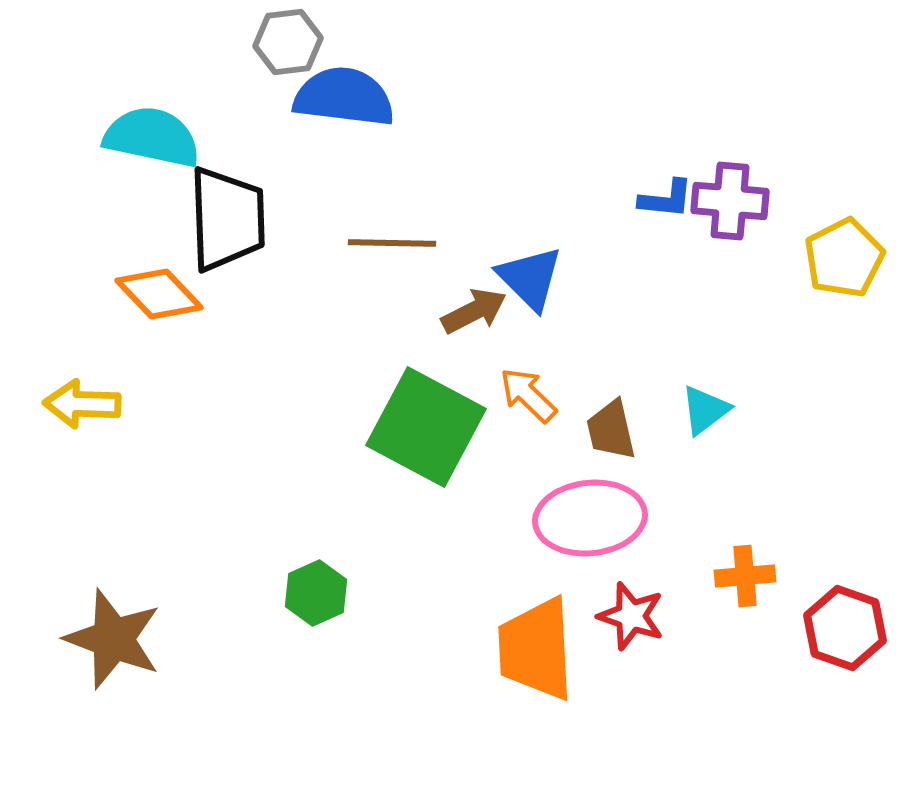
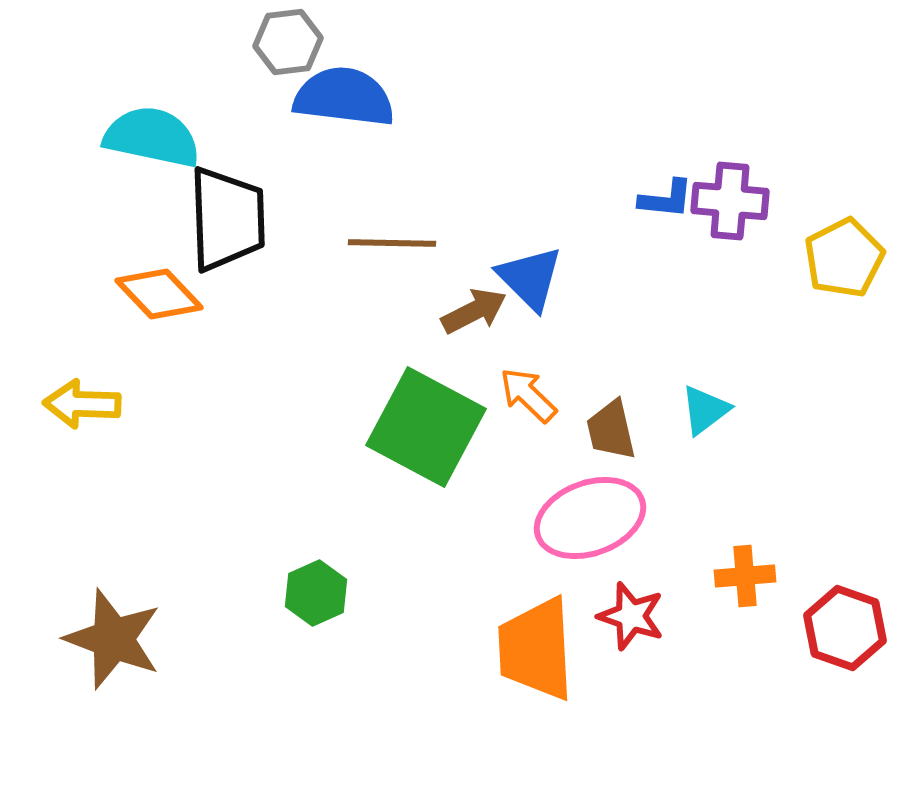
pink ellipse: rotated 14 degrees counterclockwise
